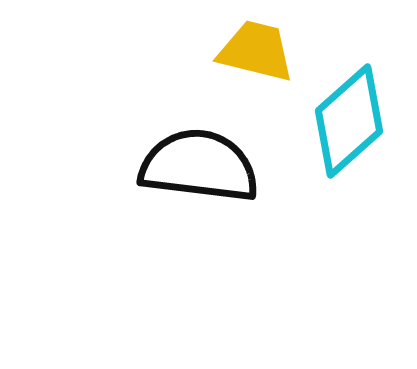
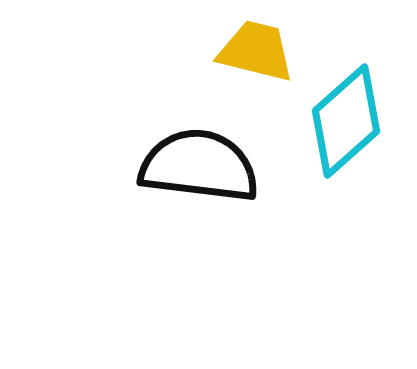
cyan diamond: moved 3 px left
